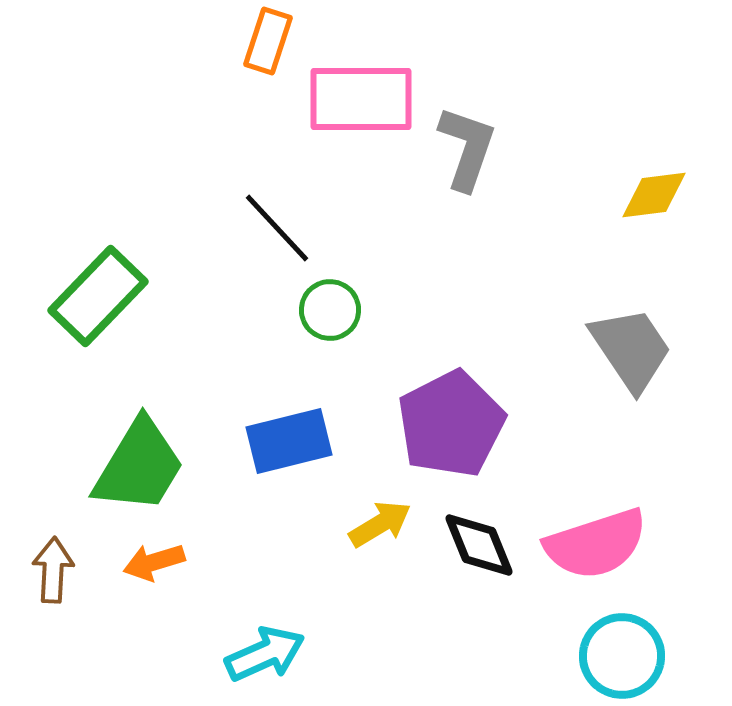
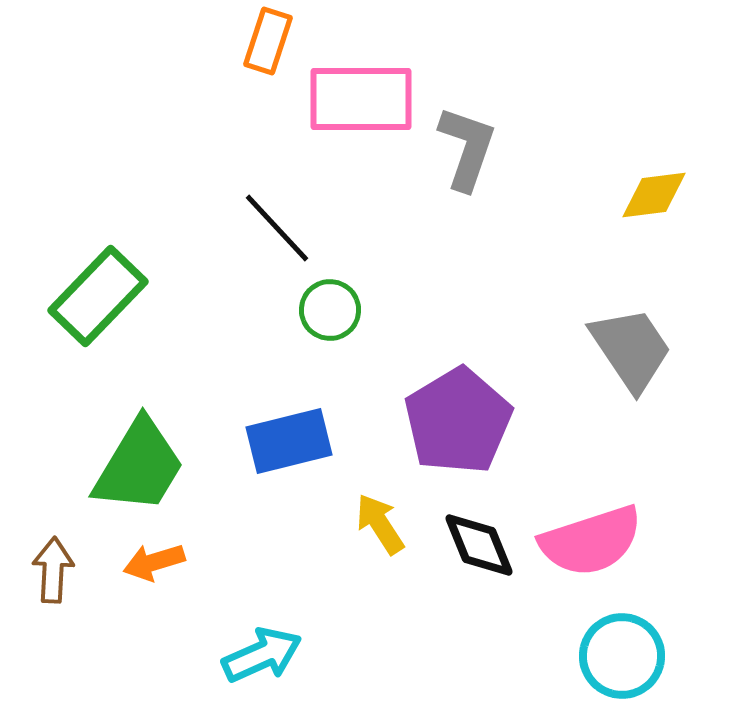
purple pentagon: moved 7 px right, 3 px up; rotated 4 degrees counterclockwise
yellow arrow: rotated 92 degrees counterclockwise
pink semicircle: moved 5 px left, 3 px up
cyan arrow: moved 3 px left, 1 px down
